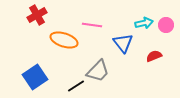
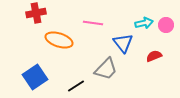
red cross: moved 1 px left, 2 px up; rotated 18 degrees clockwise
pink line: moved 1 px right, 2 px up
orange ellipse: moved 5 px left
gray trapezoid: moved 8 px right, 2 px up
